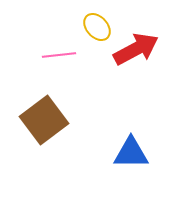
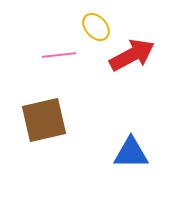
yellow ellipse: moved 1 px left
red arrow: moved 4 px left, 6 px down
brown square: rotated 24 degrees clockwise
